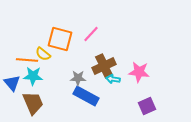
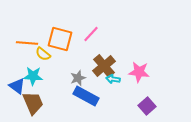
orange line: moved 17 px up
brown cross: rotated 15 degrees counterclockwise
gray star: rotated 21 degrees counterclockwise
blue triangle: moved 5 px right, 3 px down; rotated 12 degrees counterclockwise
purple square: rotated 18 degrees counterclockwise
